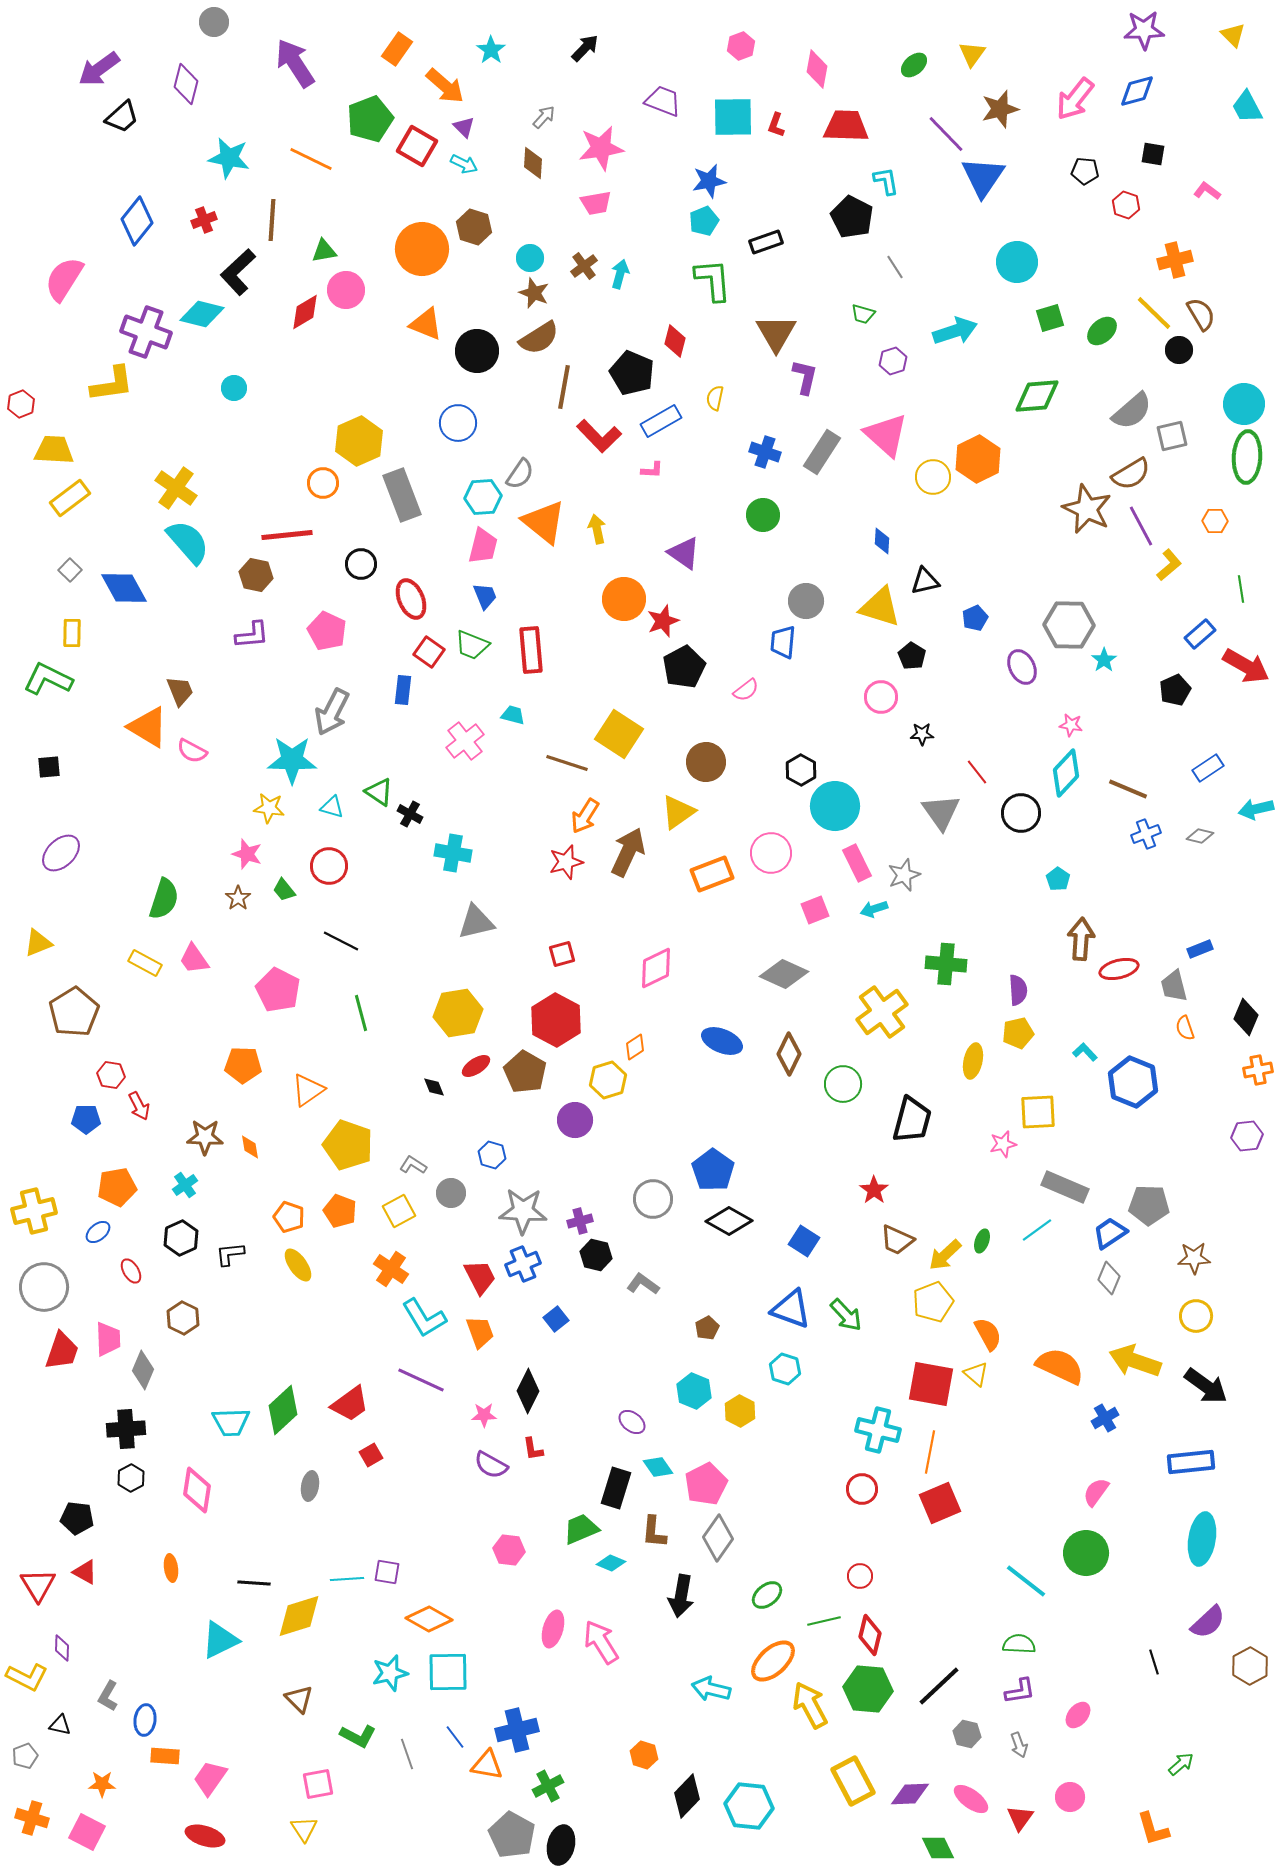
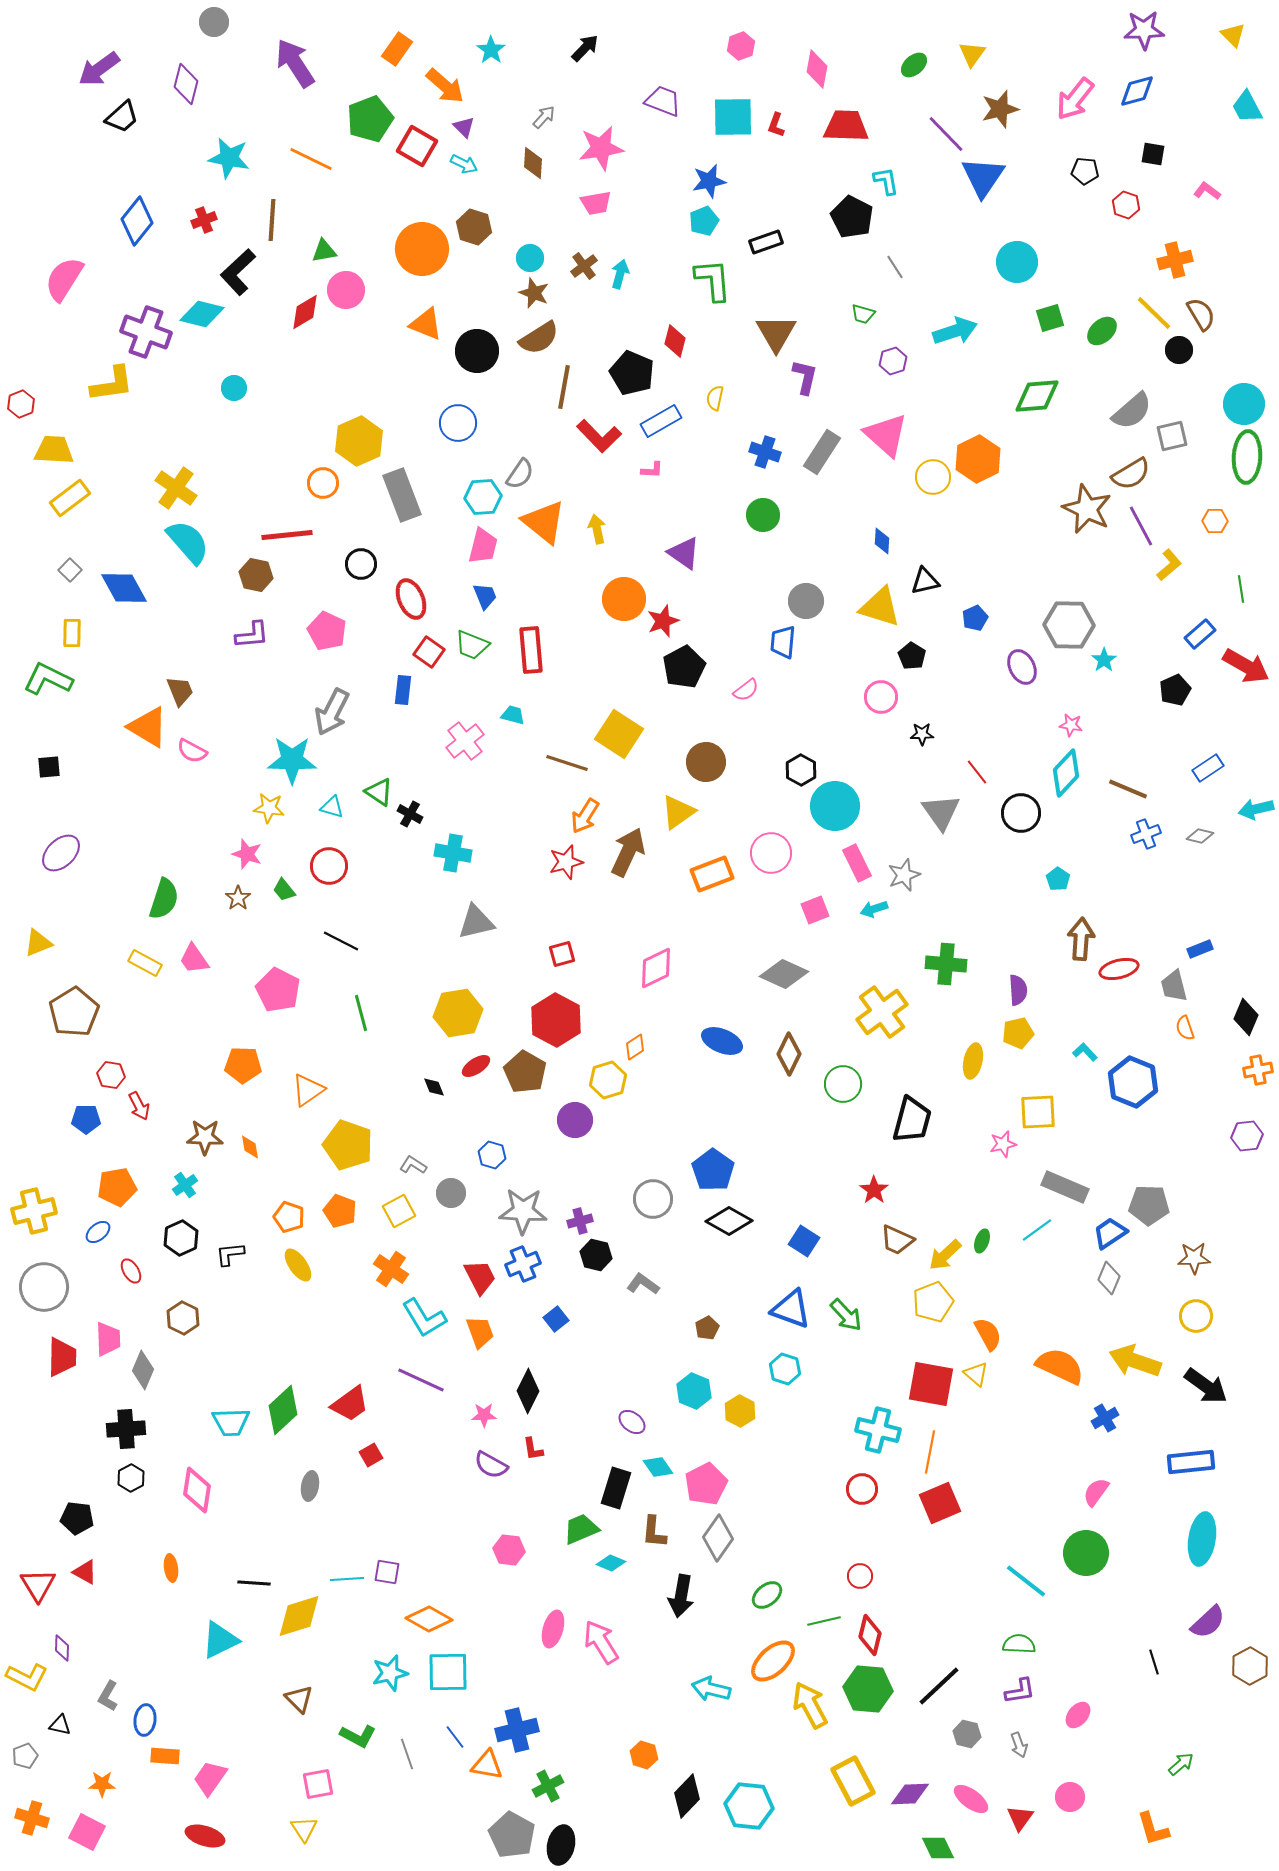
red trapezoid at (62, 1351): moved 6 px down; rotated 18 degrees counterclockwise
